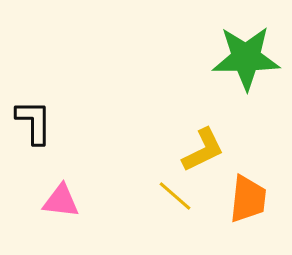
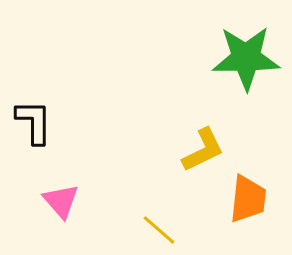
yellow line: moved 16 px left, 34 px down
pink triangle: rotated 42 degrees clockwise
